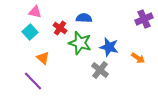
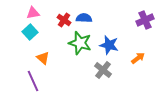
pink triangle: moved 2 px left, 1 px down; rotated 24 degrees counterclockwise
purple cross: moved 1 px right, 1 px down
red cross: moved 4 px right, 8 px up
blue star: moved 2 px up
orange arrow: rotated 72 degrees counterclockwise
gray cross: moved 3 px right
purple line: rotated 20 degrees clockwise
